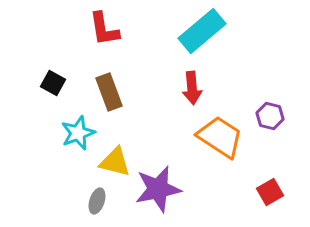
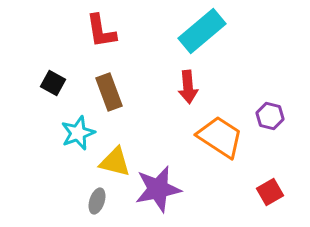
red L-shape: moved 3 px left, 2 px down
red arrow: moved 4 px left, 1 px up
